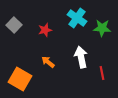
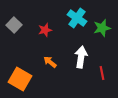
green star: rotated 18 degrees counterclockwise
white arrow: rotated 20 degrees clockwise
orange arrow: moved 2 px right
